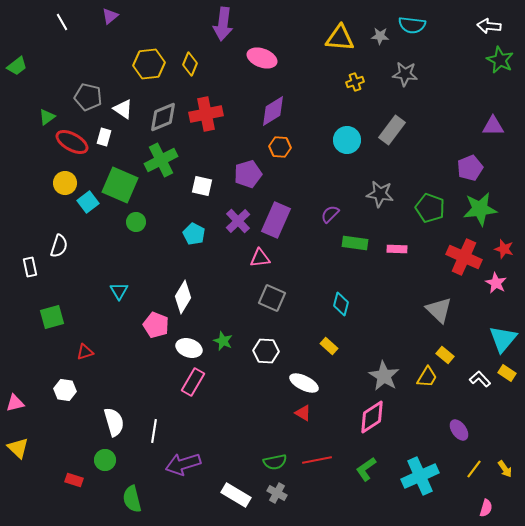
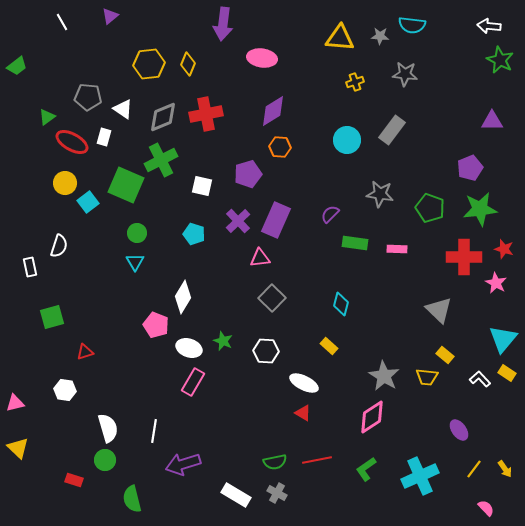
pink ellipse at (262, 58): rotated 12 degrees counterclockwise
yellow diamond at (190, 64): moved 2 px left
gray pentagon at (88, 97): rotated 8 degrees counterclockwise
purple triangle at (493, 126): moved 1 px left, 5 px up
green square at (120, 185): moved 6 px right
green circle at (136, 222): moved 1 px right, 11 px down
cyan pentagon at (194, 234): rotated 10 degrees counterclockwise
red cross at (464, 257): rotated 24 degrees counterclockwise
cyan triangle at (119, 291): moved 16 px right, 29 px up
gray square at (272, 298): rotated 20 degrees clockwise
yellow trapezoid at (427, 377): rotated 65 degrees clockwise
white semicircle at (114, 422): moved 6 px left, 6 px down
pink semicircle at (486, 508): rotated 60 degrees counterclockwise
